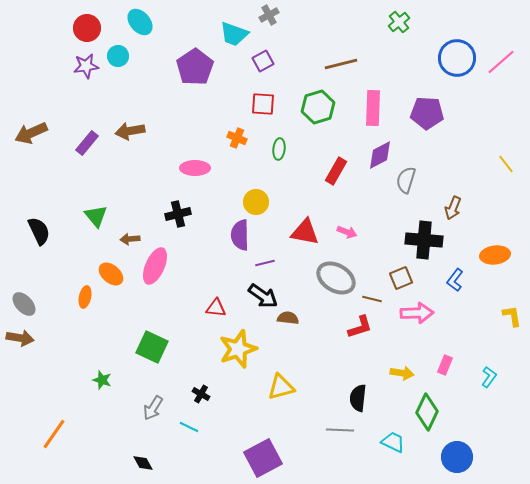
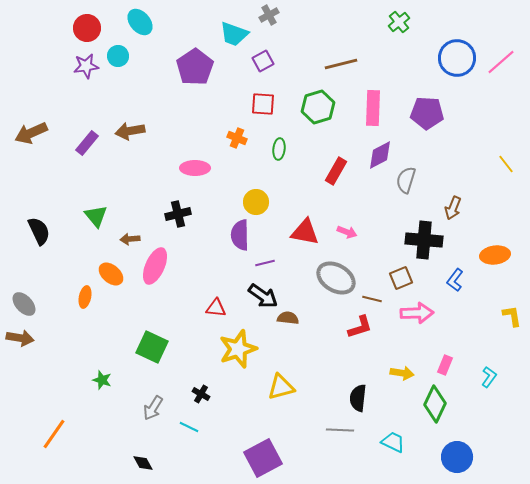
green diamond at (427, 412): moved 8 px right, 8 px up
